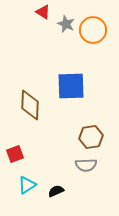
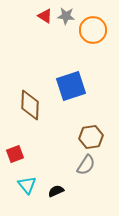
red triangle: moved 2 px right, 4 px down
gray star: moved 8 px up; rotated 18 degrees counterclockwise
blue square: rotated 16 degrees counterclockwise
gray semicircle: rotated 55 degrees counterclockwise
cyan triangle: rotated 36 degrees counterclockwise
